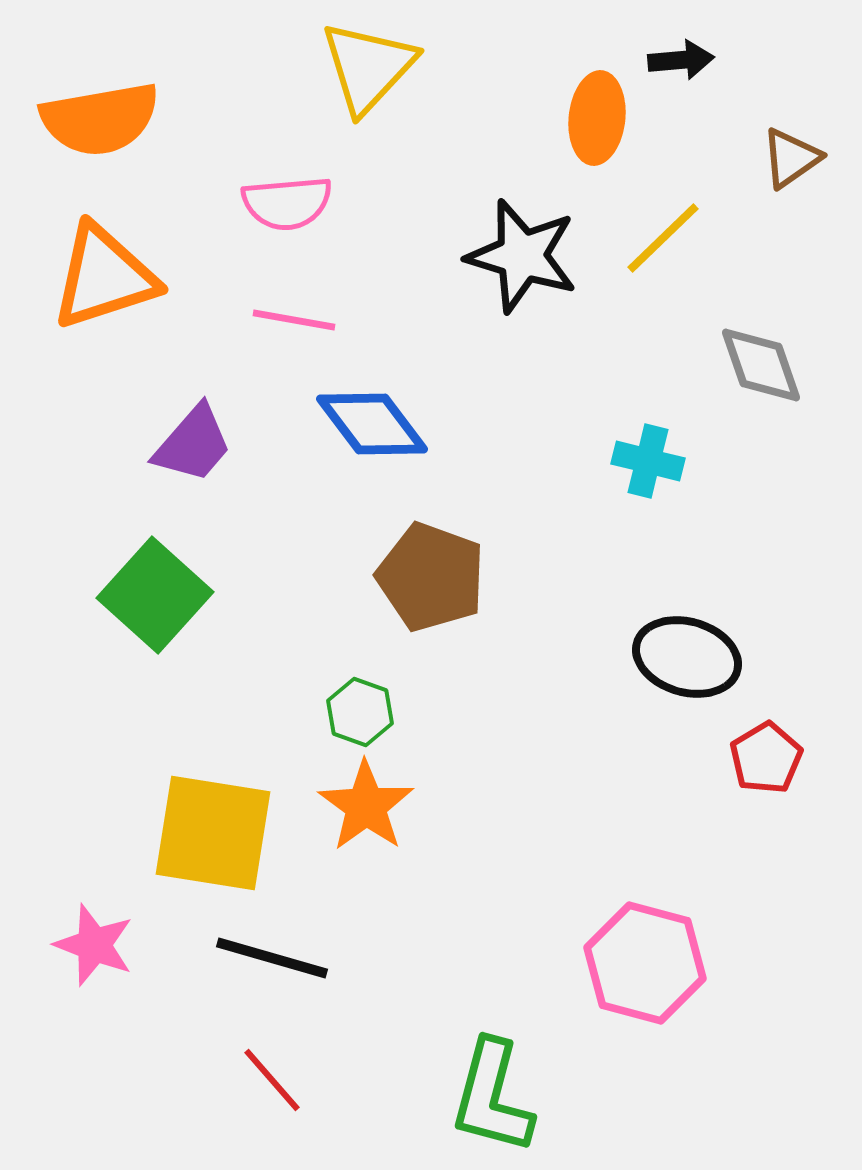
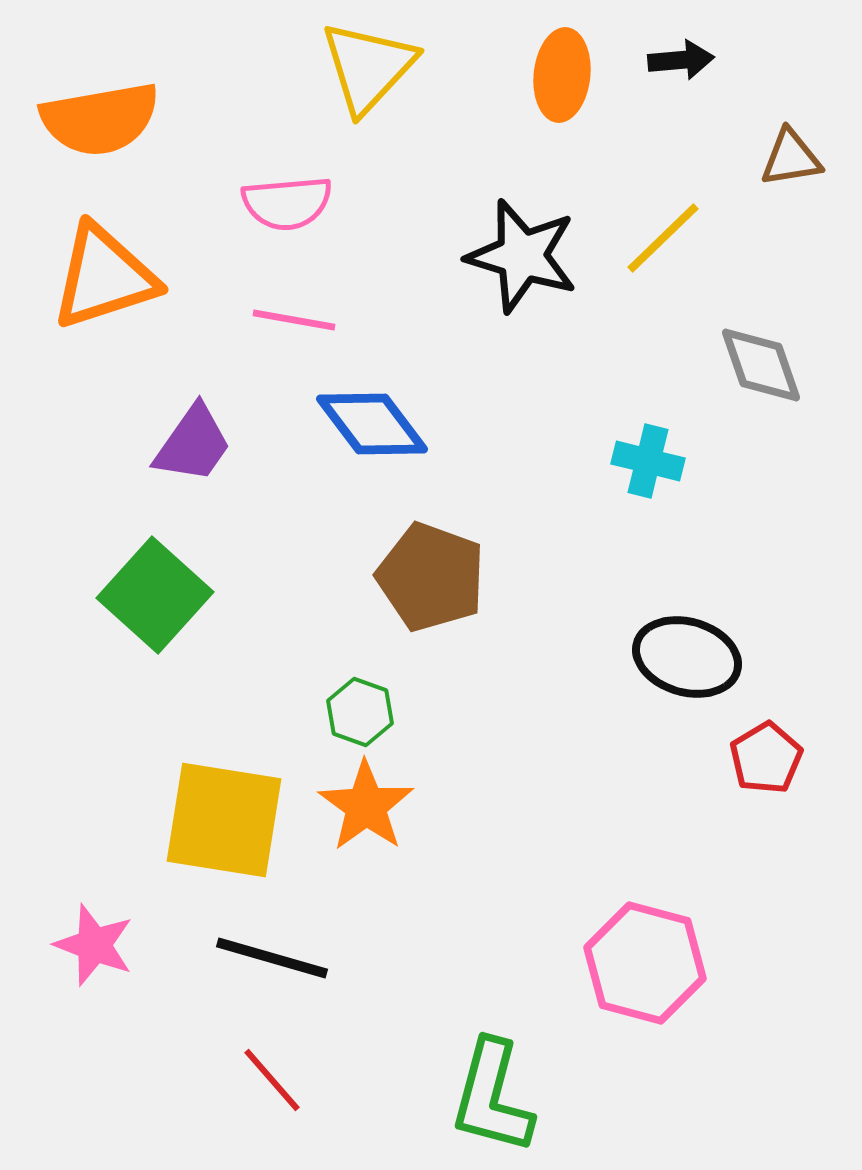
orange ellipse: moved 35 px left, 43 px up
brown triangle: rotated 26 degrees clockwise
purple trapezoid: rotated 6 degrees counterclockwise
yellow square: moved 11 px right, 13 px up
